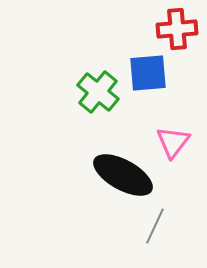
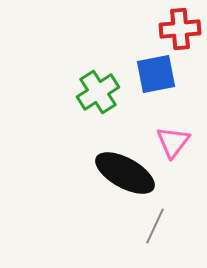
red cross: moved 3 px right
blue square: moved 8 px right, 1 px down; rotated 6 degrees counterclockwise
green cross: rotated 18 degrees clockwise
black ellipse: moved 2 px right, 2 px up
